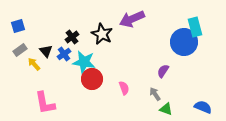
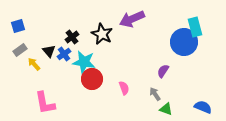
black triangle: moved 3 px right
